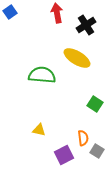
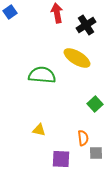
green square: rotated 14 degrees clockwise
gray square: moved 1 px left, 2 px down; rotated 32 degrees counterclockwise
purple square: moved 3 px left, 4 px down; rotated 30 degrees clockwise
